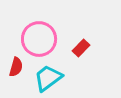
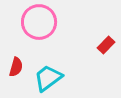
pink circle: moved 17 px up
red rectangle: moved 25 px right, 3 px up
